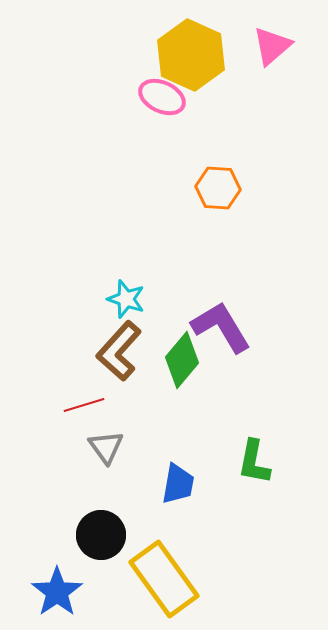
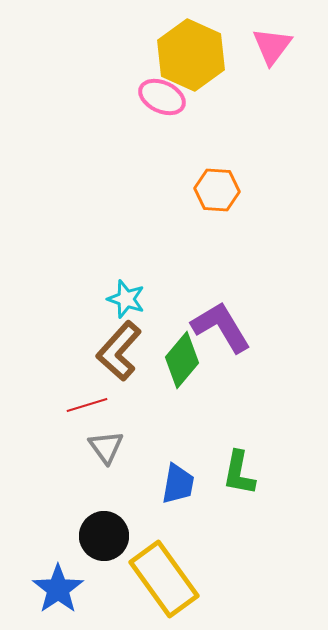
pink triangle: rotated 12 degrees counterclockwise
orange hexagon: moved 1 px left, 2 px down
red line: moved 3 px right
green L-shape: moved 15 px left, 11 px down
black circle: moved 3 px right, 1 px down
blue star: moved 1 px right, 3 px up
